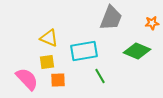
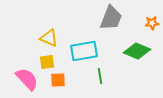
green line: rotated 21 degrees clockwise
